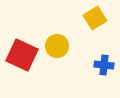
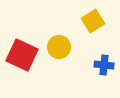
yellow square: moved 2 px left, 3 px down
yellow circle: moved 2 px right, 1 px down
